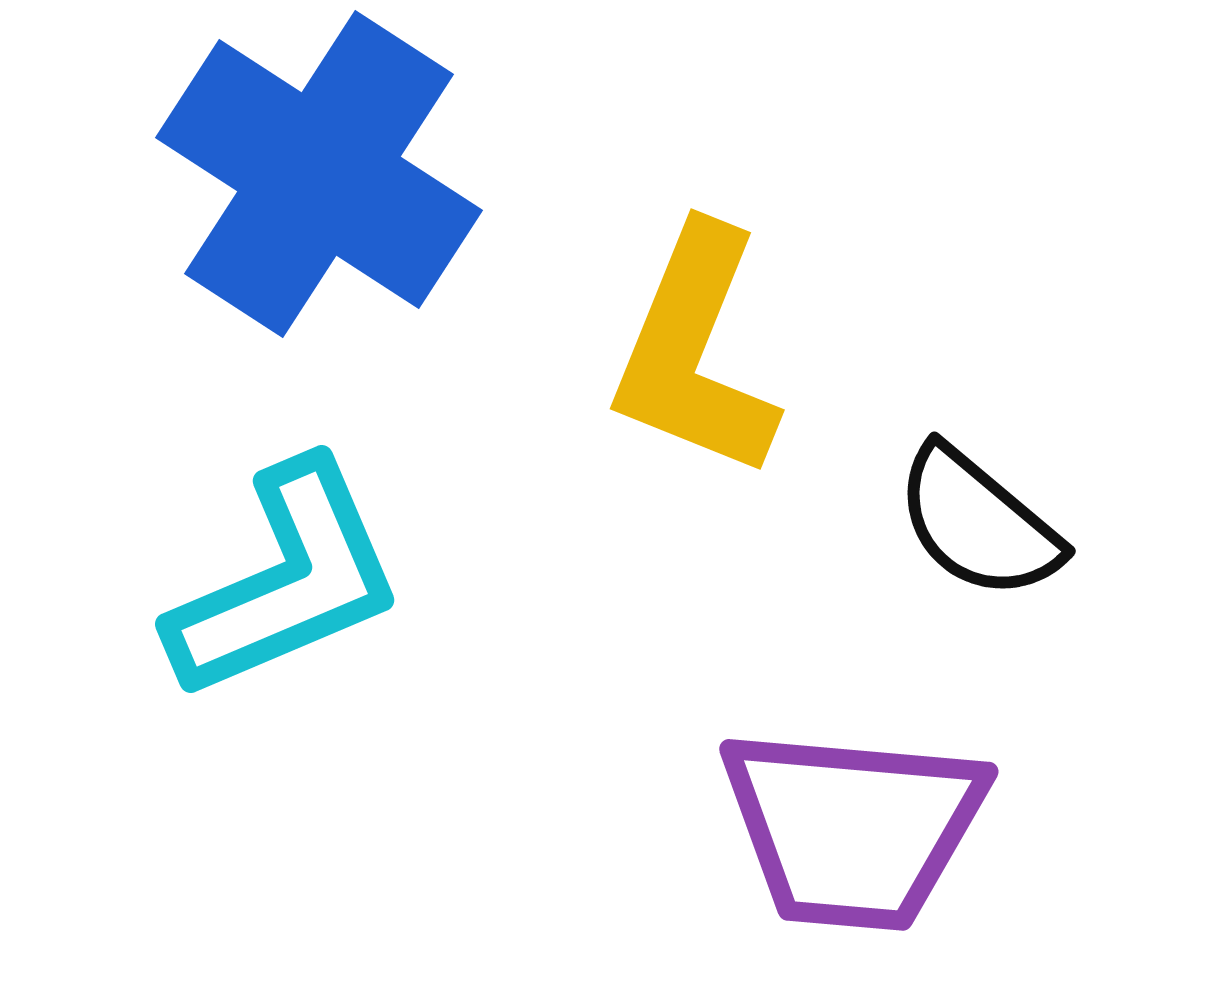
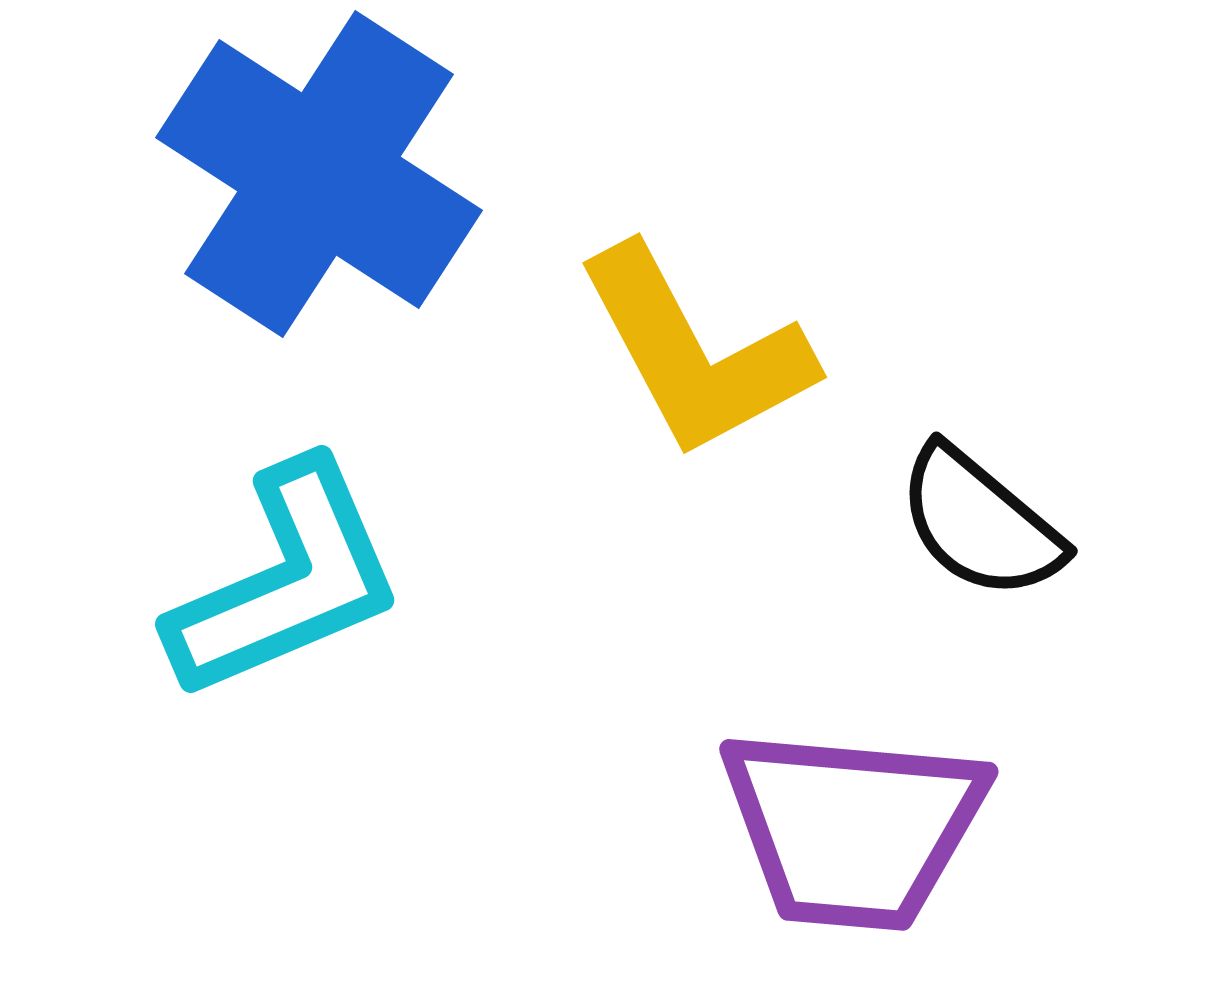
yellow L-shape: rotated 50 degrees counterclockwise
black semicircle: moved 2 px right
